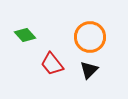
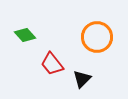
orange circle: moved 7 px right
black triangle: moved 7 px left, 9 px down
